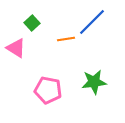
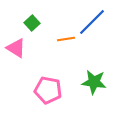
green star: rotated 15 degrees clockwise
